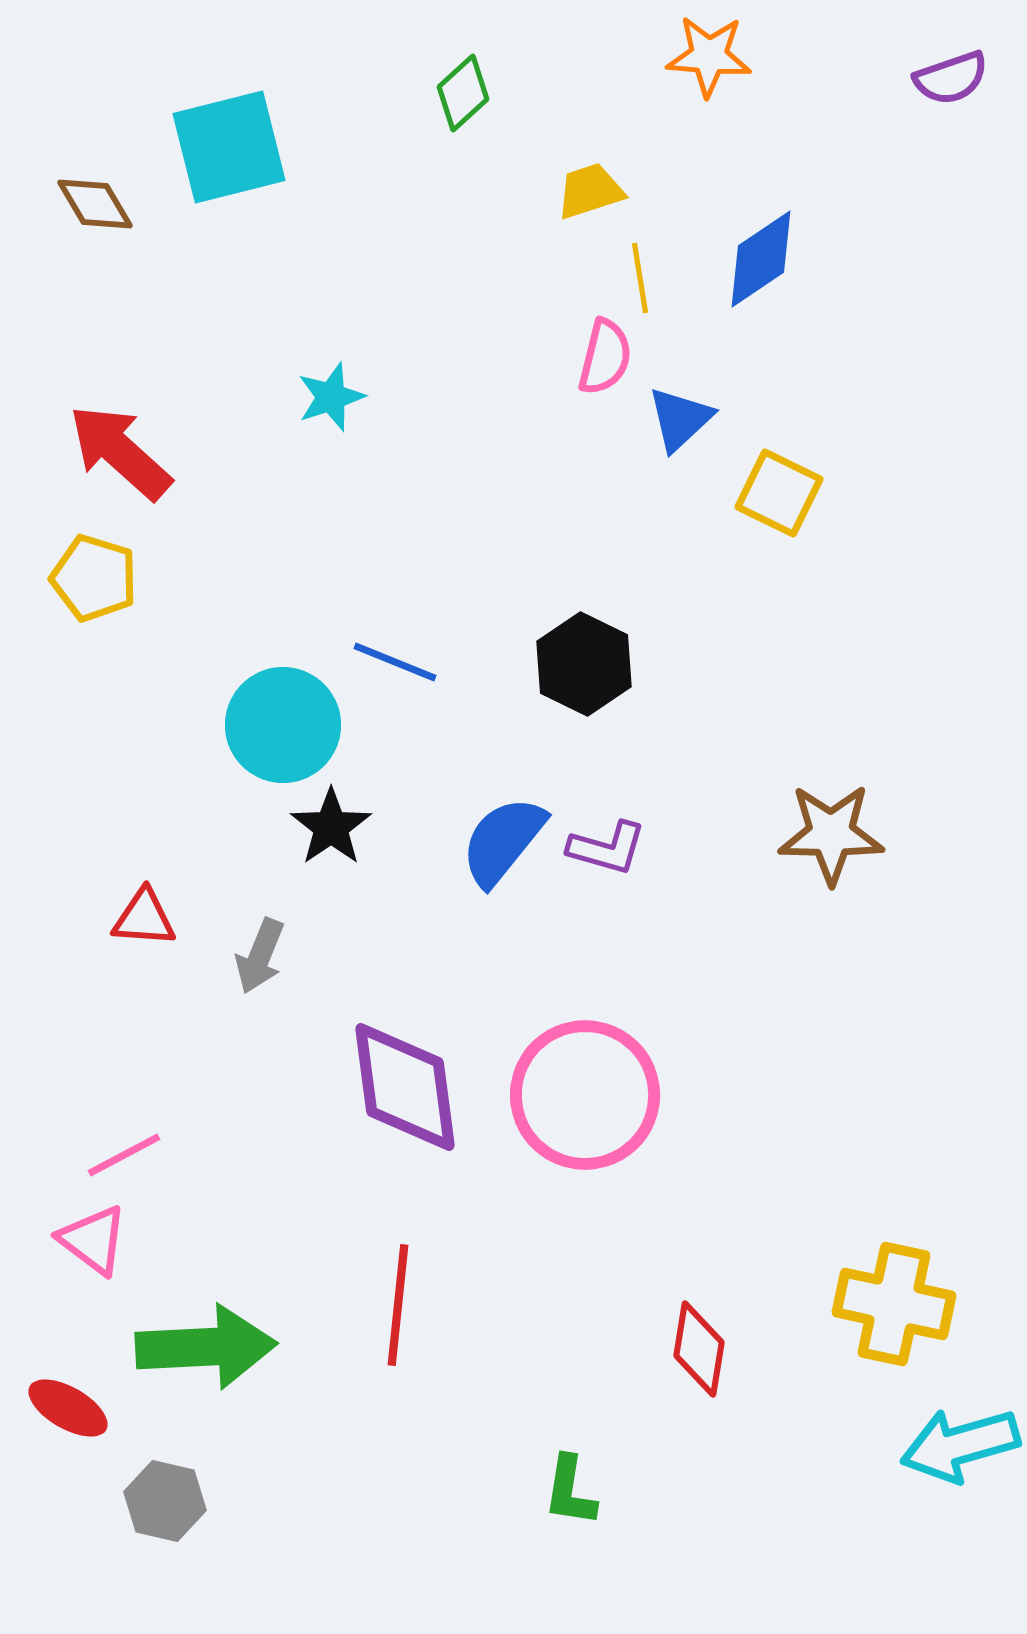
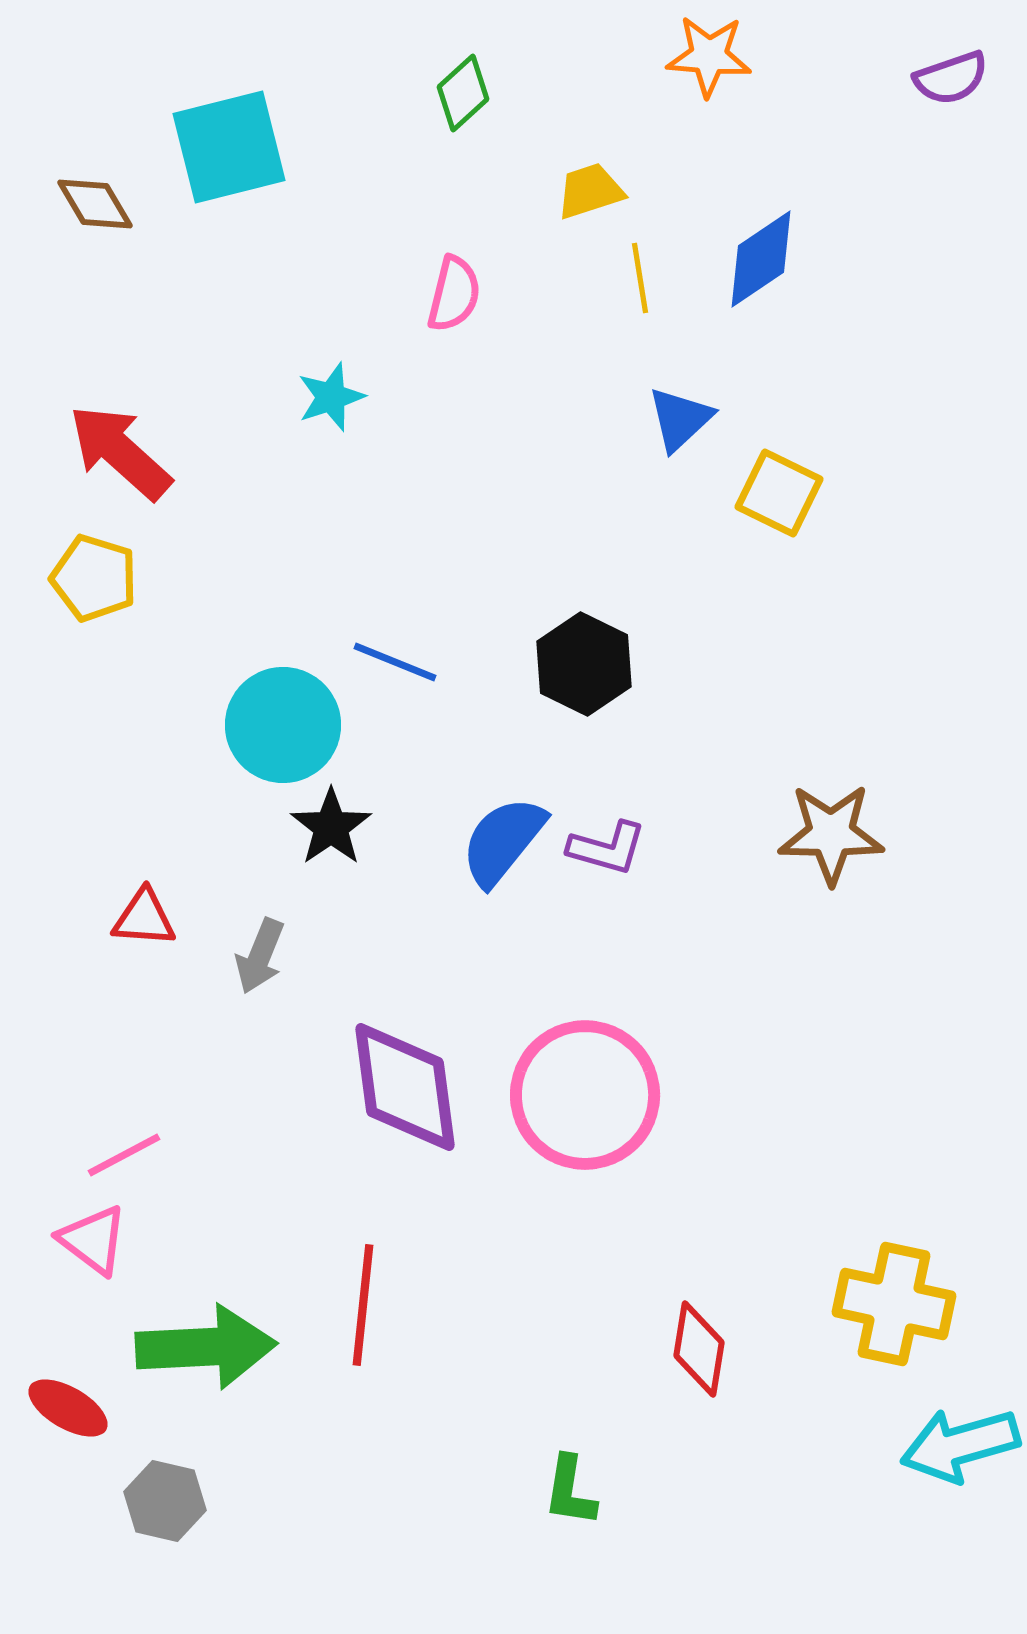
pink semicircle: moved 151 px left, 63 px up
red line: moved 35 px left
